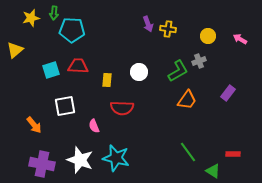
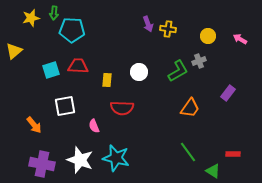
yellow triangle: moved 1 px left, 1 px down
orange trapezoid: moved 3 px right, 8 px down
